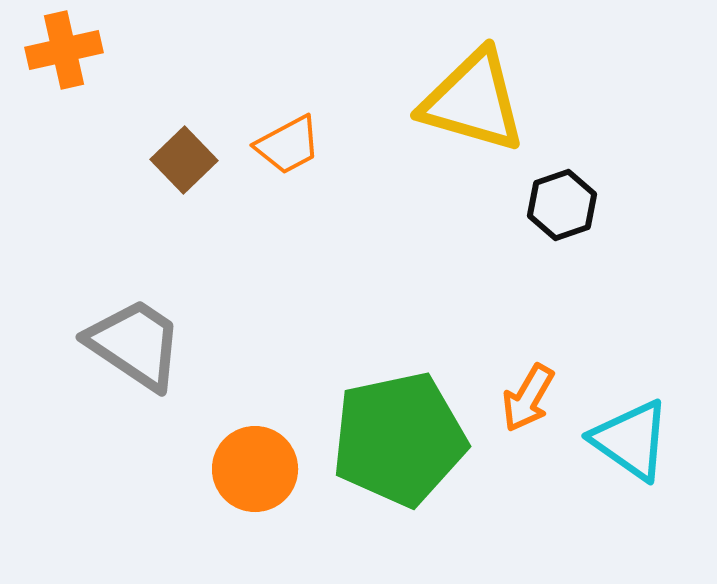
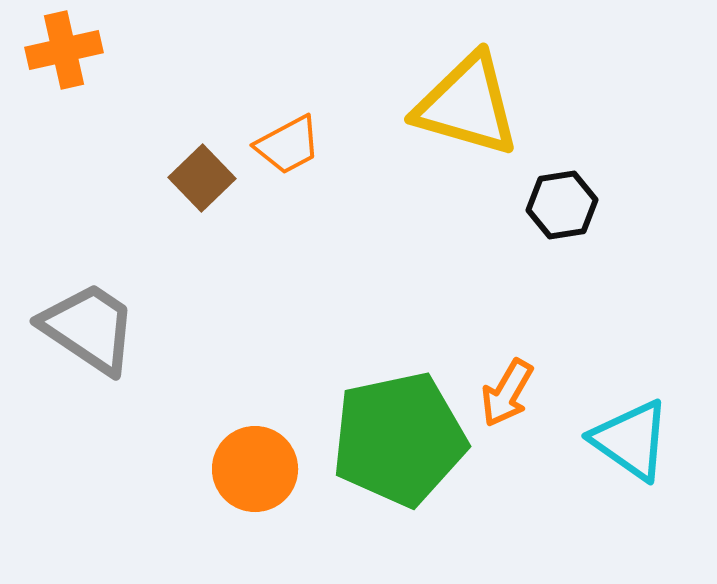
yellow triangle: moved 6 px left, 4 px down
brown square: moved 18 px right, 18 px down
black hexagon: rotated 10 degrees clockwise
gray trapezoid: moved 46 px left, 16 px up
orange arrow: moved 21 px left, 5 px up
